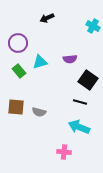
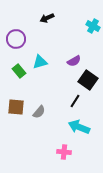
purple circle: moved 2 px left, 4 px up
purple semicircle: moved 4 px right, 2 px down; rotated 24 degrees counterclockwise
black line: moved 5 px left, 1 px up; rotated 72 degrees counterclockwise
gray semicircle: rotated 64 degrees counterclockwise
